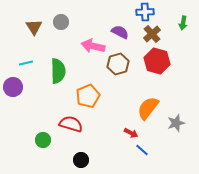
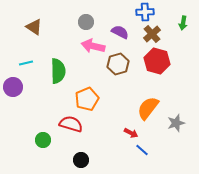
gray circle: moved 25 px right
brown triangle: rotated 24 degrees counterclockwise
orange pentagon: moved 1 px left, 3 px down
